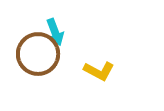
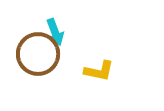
yellow L-shape: rotated 16 degrees counterclockwise
